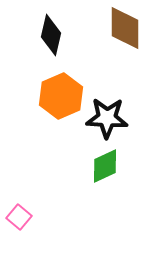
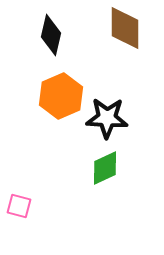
green diamond: moved 2 px down
pink square: moved 11 px up; rotated 25 degrees counterclockwise
